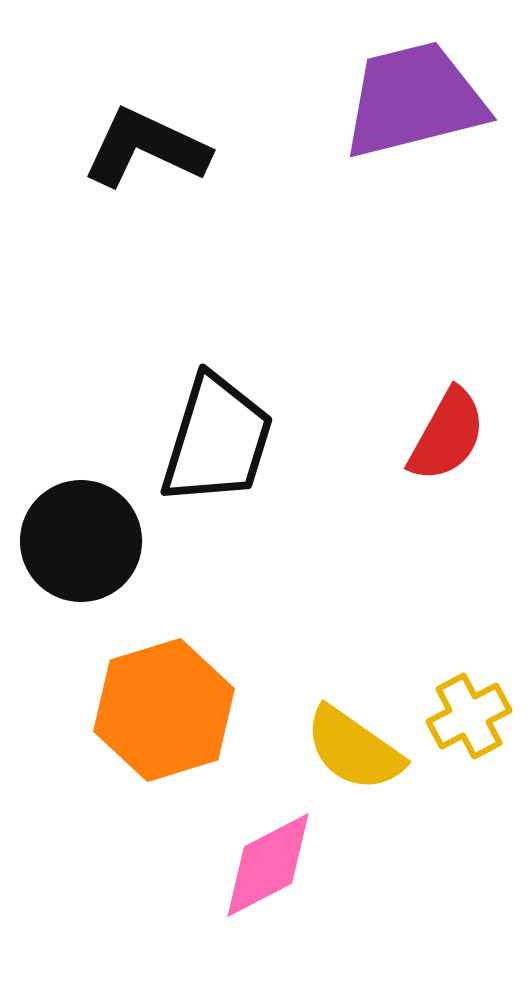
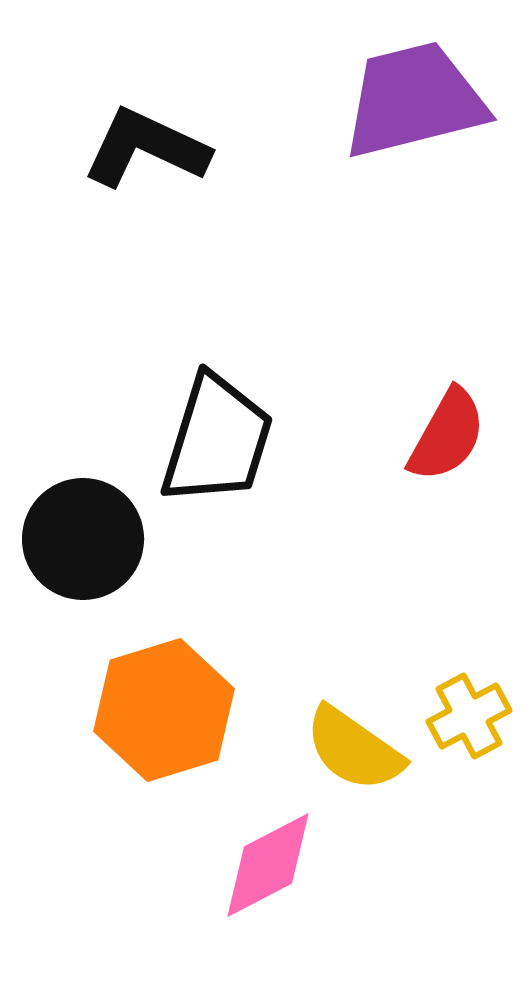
black circle: moved 2 px right, 2 px up
